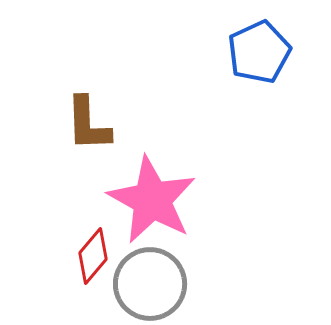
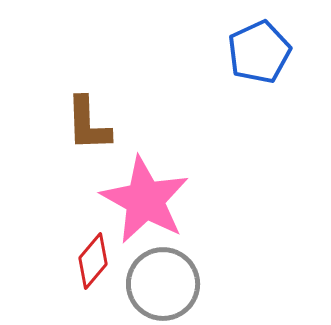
pink star: moved 7 px left
red diamond: moved 5 px down
gray circle: moved 13 px right
